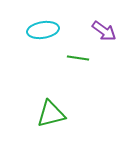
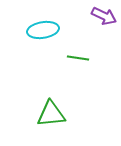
purple arrow: moved 15 px up; rotated 10 degrees counterclockwise
green triangle: rotated 8 degrees clockwise
